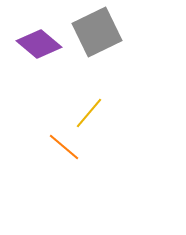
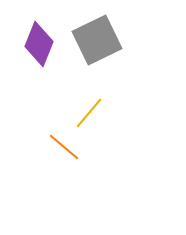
gray square: moved 8 px down
purple diamond: rotated 72 degrees clockwise
